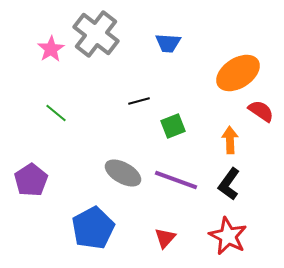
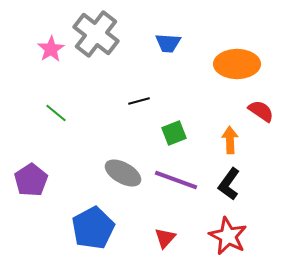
orange ellipse: moved 1 px left, 9 px up; rotated 33 degrees clockwise
green square: moved 1 px right, 7 px down
